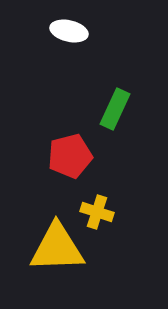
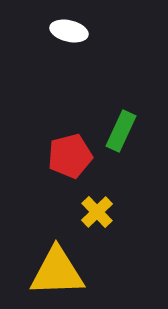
green rectangle: moved 6 px right, 22 px down
yellow cross: rotated 28 degrees clockwise
yellow triangle: moved 24 px down
